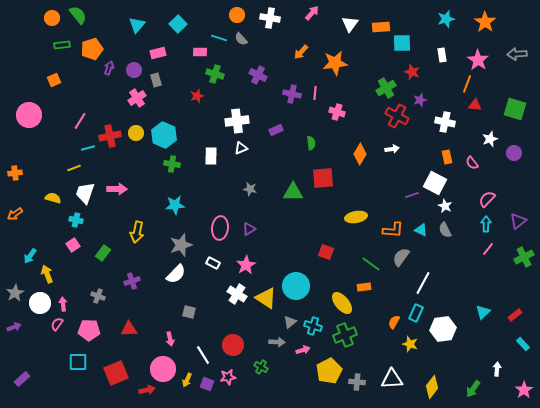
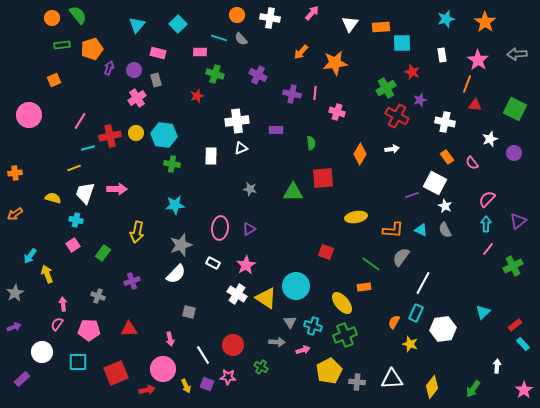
pink rectangle at (158, 53): rotated 28 degrees clockwise
green square at (515, 109): rotated 10 degrees clockwise
purple rectangle at (276, 130): rotated 24 degrees clockwise
cyan hexagon at (164, 135): rotated 15 degrees counterclockwise
orange rectangle at (447, 157): rotated 24 degrees counterclockwise
green cross at (524, 257): moved 11 px left, 9 px down
white circle at (40, 303): moved 2 px right, 49 px down
red rectangle at (515, 315): moved 10 px down
gray triangle at (290, 322): rotated 24 degrees counterclockwise
white arrow at (497, 369): moved 3 px up
pink star at (228, 377): rotated 14 degrees clockwise
yellow arrow at (187, 380): moved 1 px left, 6 px down; rotated 48 degrees counterclockwise
